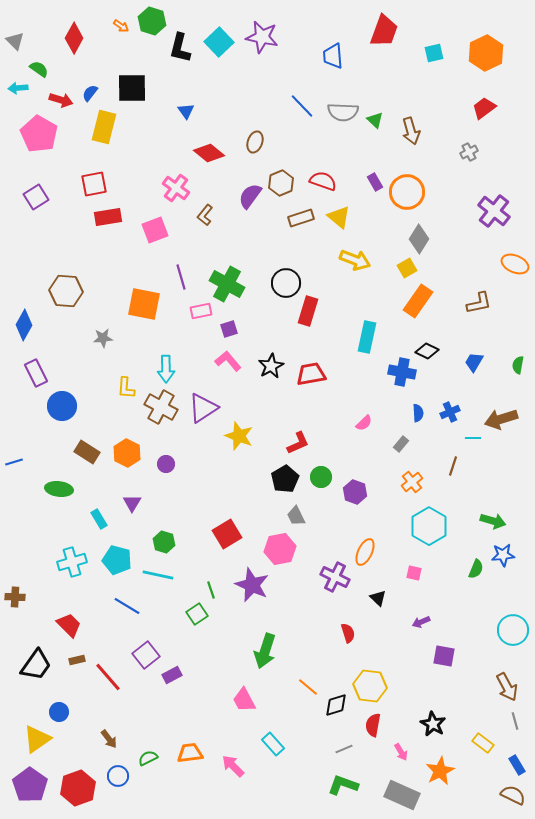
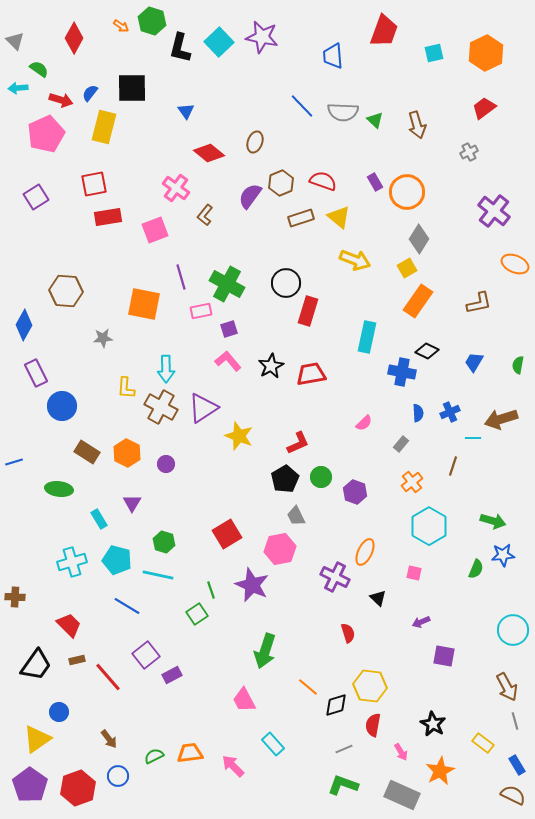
brown arrow at (411, 131): moved 6 px right, 6 px up
pink pentagon at (39, 134): moved 7 px right; rotated 18 degrees clockwise
green semicircle at (148, 758): moved 6 px right, 2 px up
